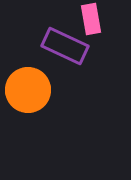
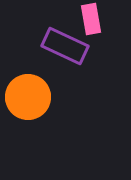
orange circle: moved 7 px down
